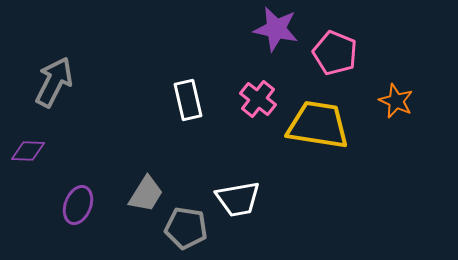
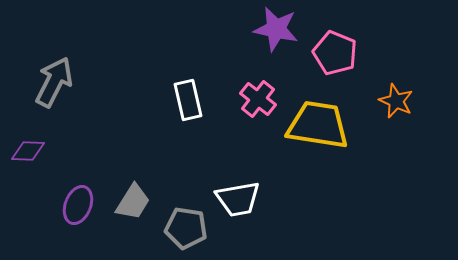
gray trapezoid: moved 13 px left, 8 px down
